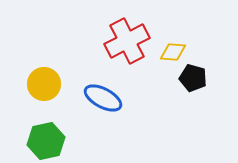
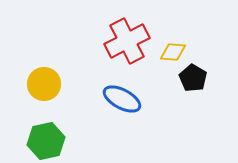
black pentagon: rotated 16 degrees clockwise
blue ellipse: moved 19 px right, 1 px down
